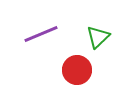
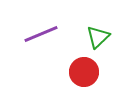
red circle: moved 7 px right, 2 px down
